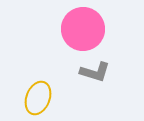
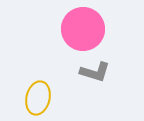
yellow ellipse: rotated 8 degrees counterclockwise
